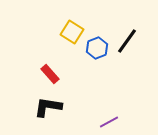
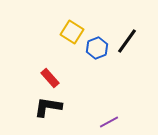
red rectangle: moved 4 px down
